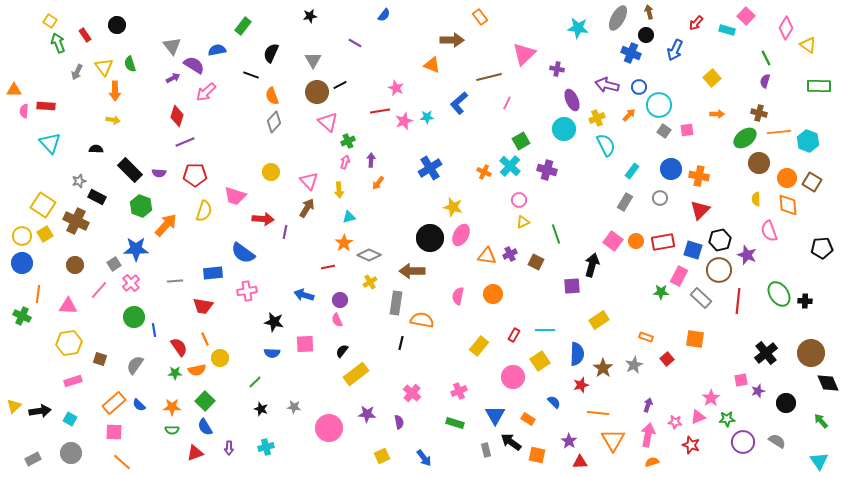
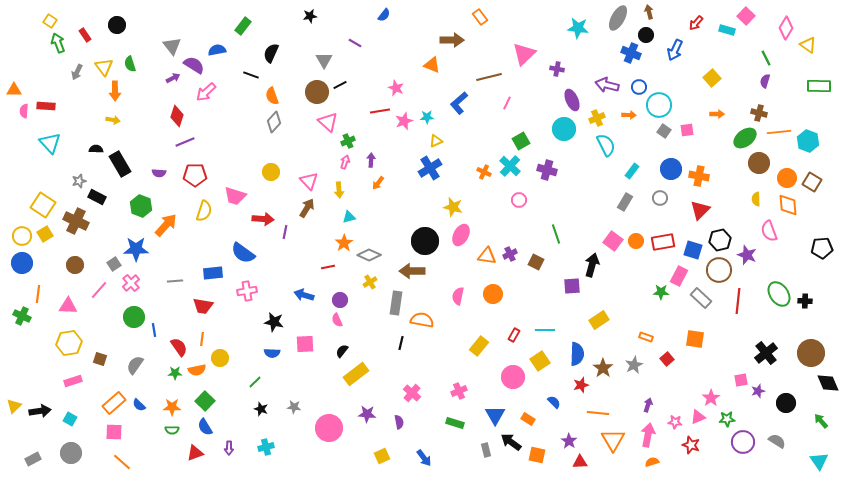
gray triangle at (313, 60): moved 11 px right
orange arrow at (629, 115): rotated 48 degrees clockwise
black rectangle at (130, 170): moved 10 px left, 6 px up; rotated 15 degrees clockwise
yellow triangle at (523, 222): moved 87 px left, 81 px up
black circle at (430, 238): moved 5 px left, 3 px down
orange line at (205, 339): moved 3 px left; rotated 32 degrees clockwise
